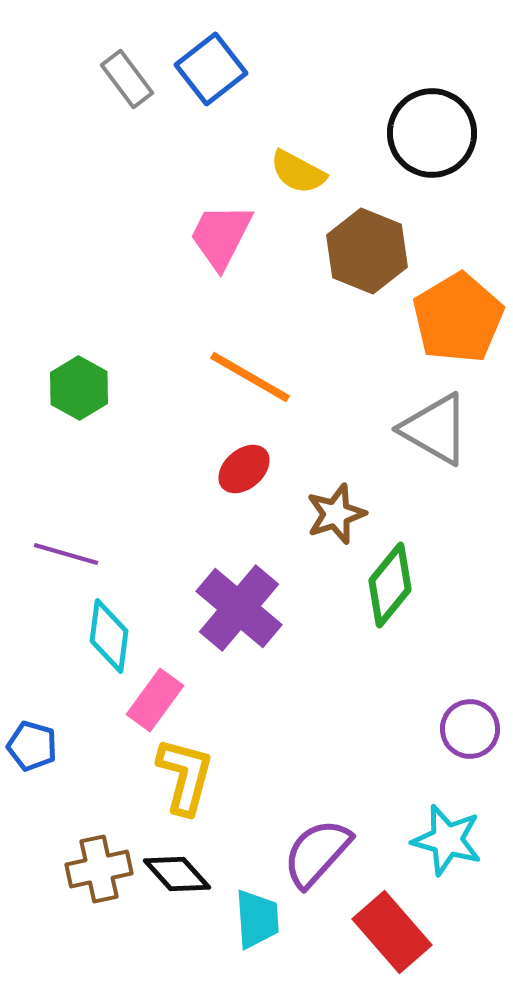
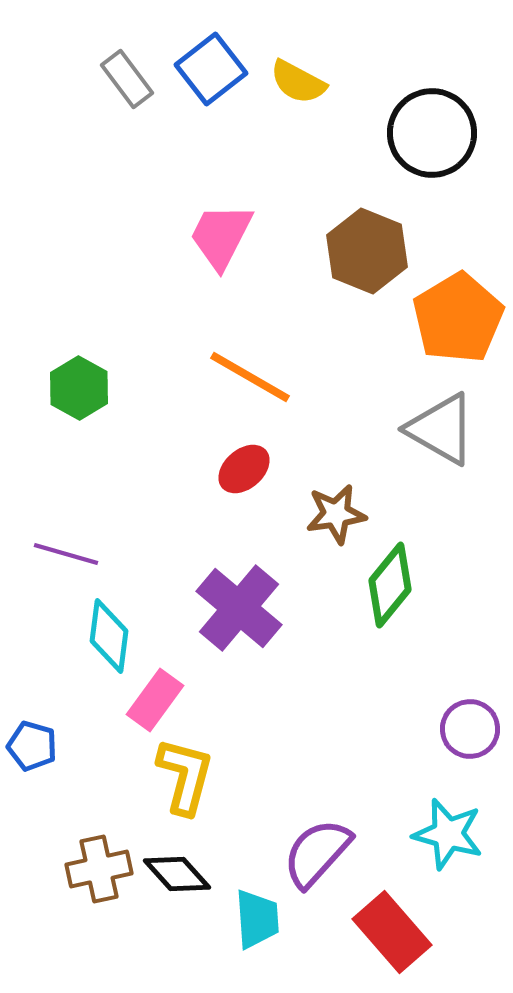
yellow semicircle: moved 90 px up
gray triangle: moved 6 px right
brown star: rotated 10 degrees clockwise
cyan star: moved 1 px right, 6 px up
